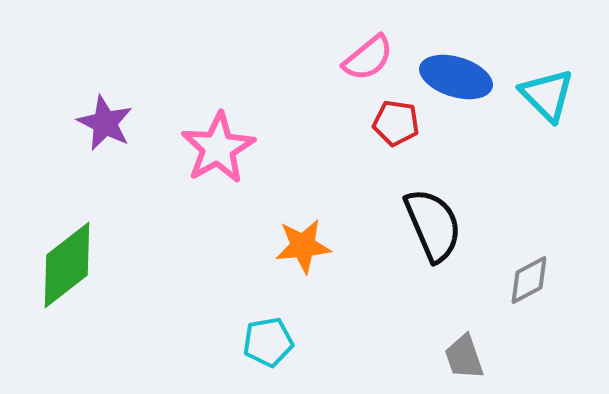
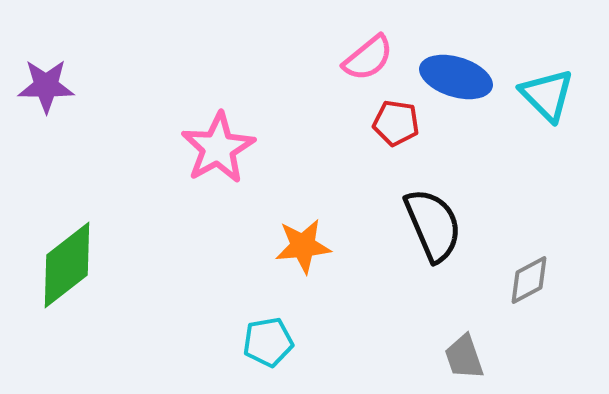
purple star: moved 59 px left, 37 px up; rotated 26 degrees counterclockwise
